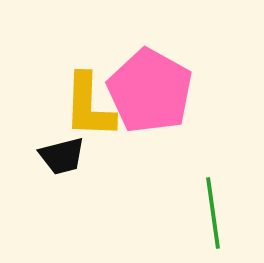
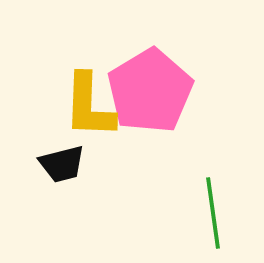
pink pentagon: rotated 12 degrees clockwise
black trapezoid: moved 8 px down
